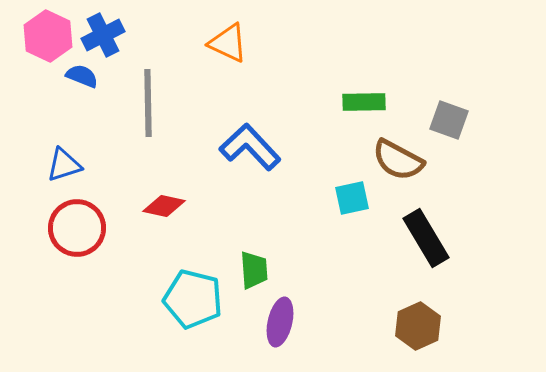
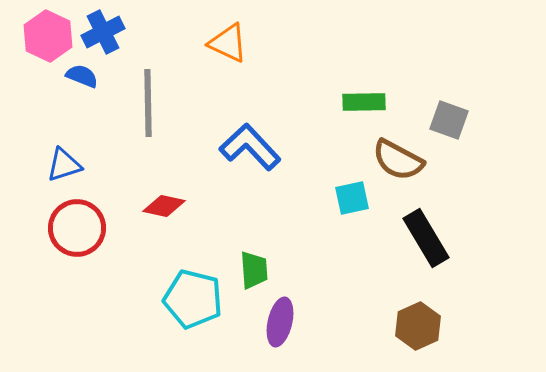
blue cross: moved 3 px up
